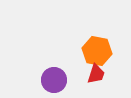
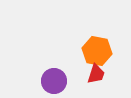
purple circle: moved 1 px down
